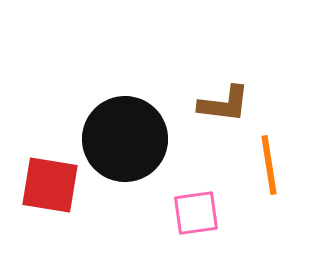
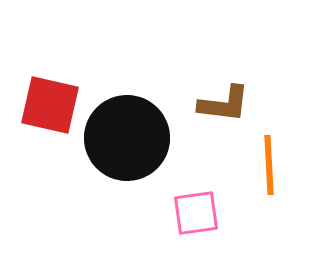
black circle: moved 2 px right, 1 px up
orange line: rotated 6 degrees clockwise
red square: moved 80 px up; rotated 4 degrees clockwise
